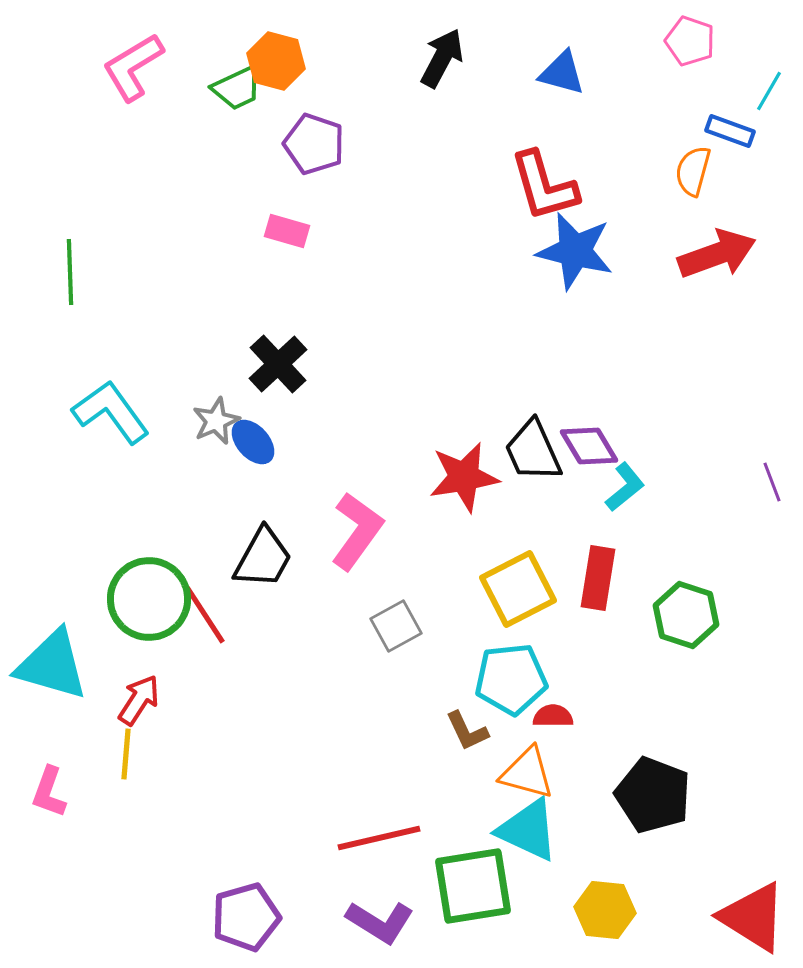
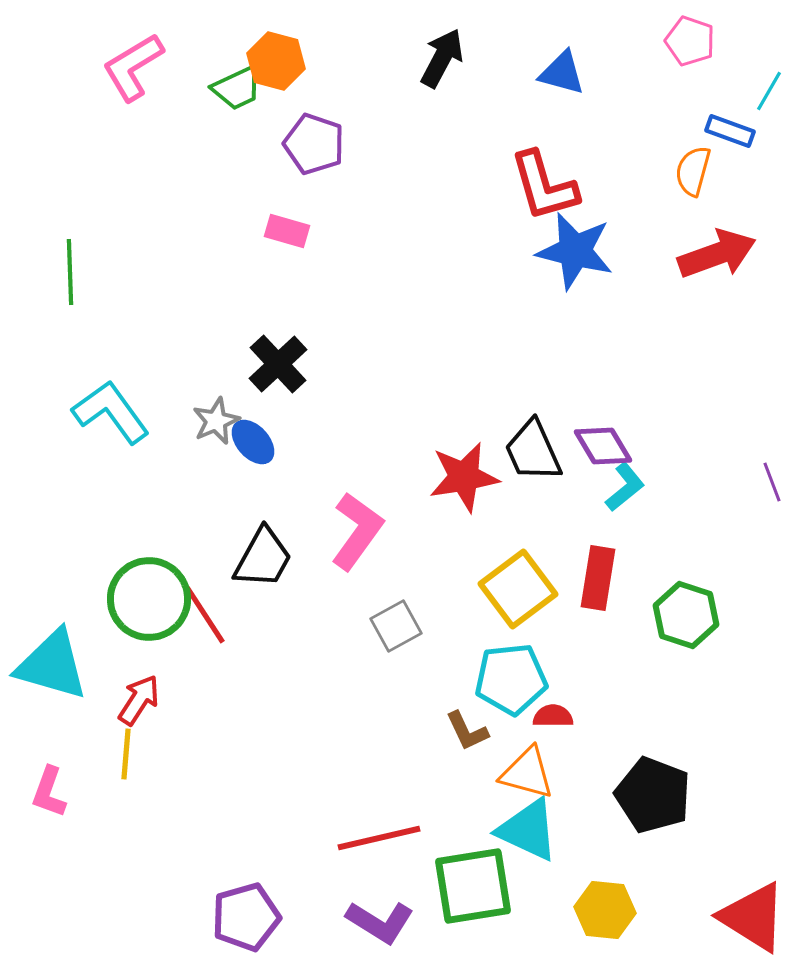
purple diamond at (589, 446): moved 14 px right
yellow square at (518, 589): rotated 10 degrees counterclockwise
